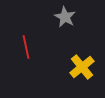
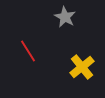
red line: moved 2 px right, 4 px down; rotated 20 degrees counterclockwise
